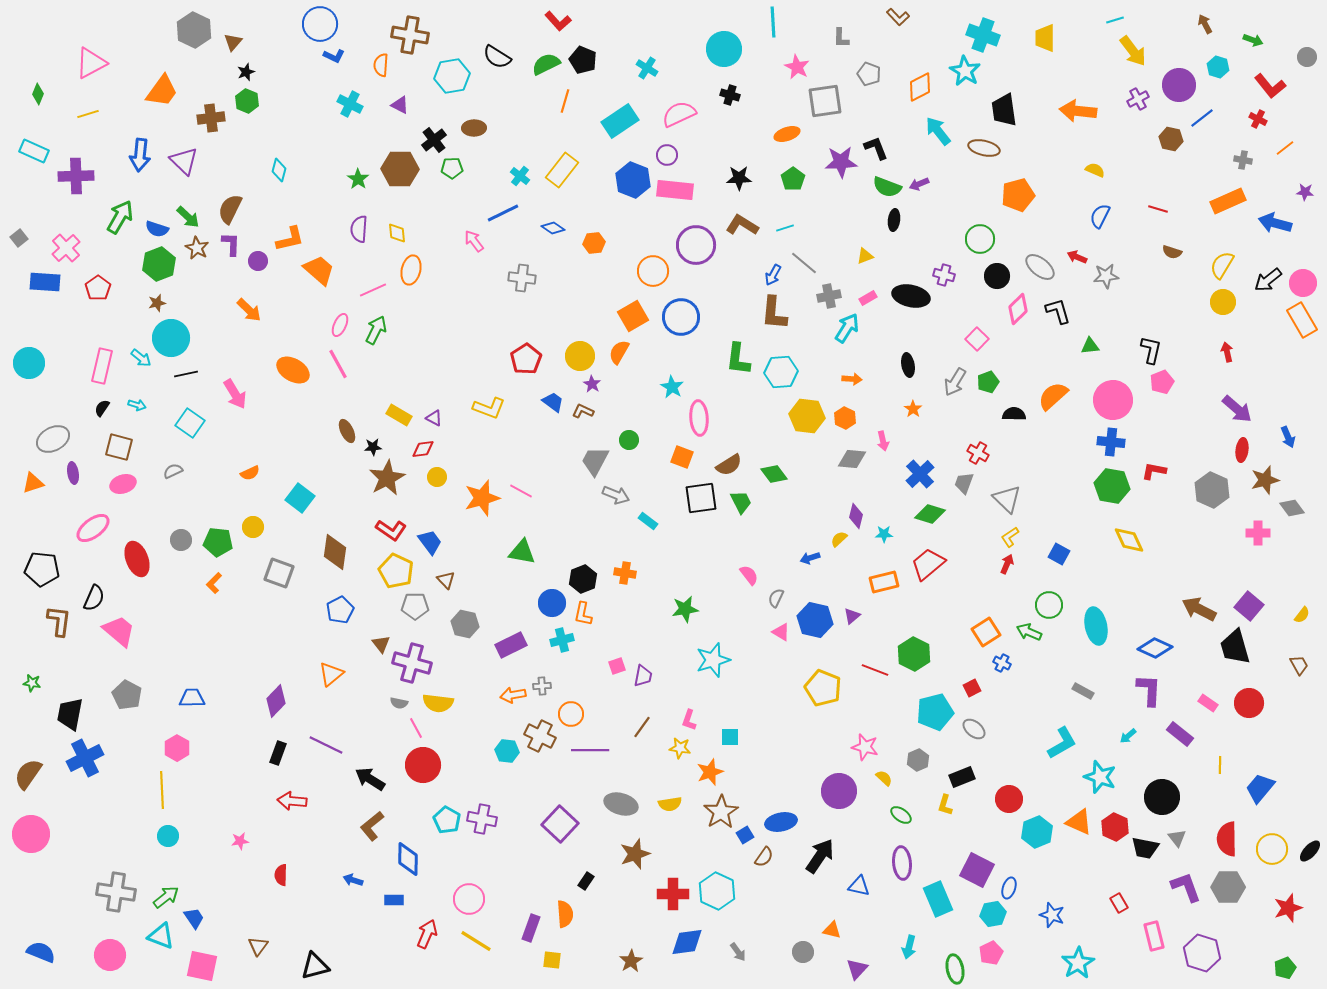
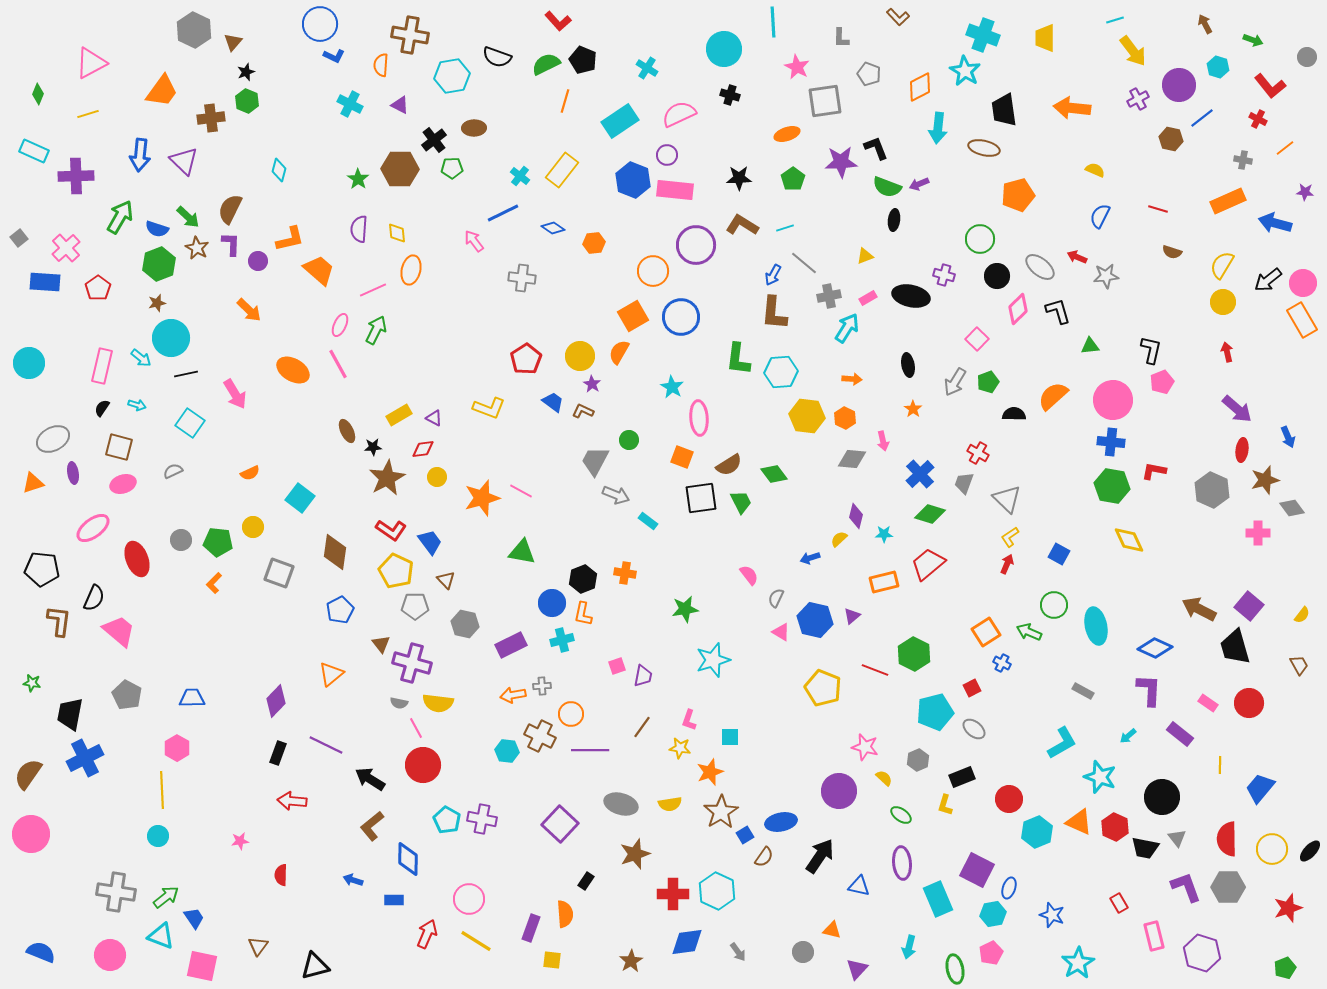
black semicircle at (497, 57): rotated 12 degrees counterclockwise
orange arrow at (1078, 111): moved 6 px left, 3 px up
cyan arrow at (938, 131): moved 3 px up; rotated 136 degrees counterclockwise
yellow rectangle at (399, 415): rotated 60 degrees counterclockwise
green circle at (1049, 605): moved 5 px right
cyan circle at (168, 836): moved 10 px left
